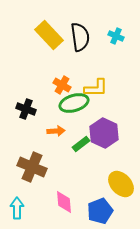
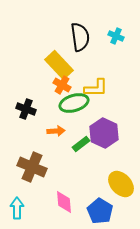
yellow rectangle: moved 10 px right, 30 px down
blue pentagon: rotated 20 degrees counterclockwise
